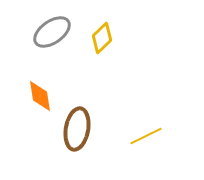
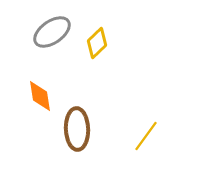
yellow diamond: moved 5 px left, 5 px down
brown ellipse: rotated 12 degrees counterclockwise
yellow line: rotated 28 degrees counterclockwise
